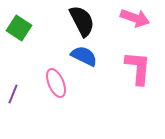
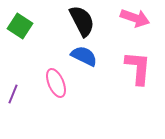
green square: moved 1 px right, 2 px up
